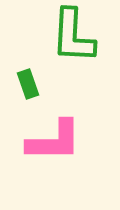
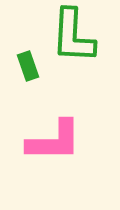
green rectangle: moved 18 px up
